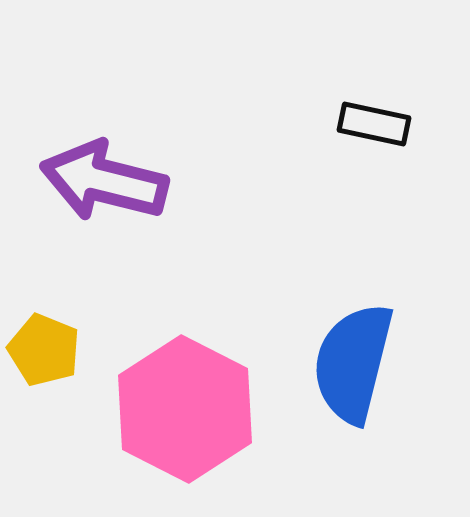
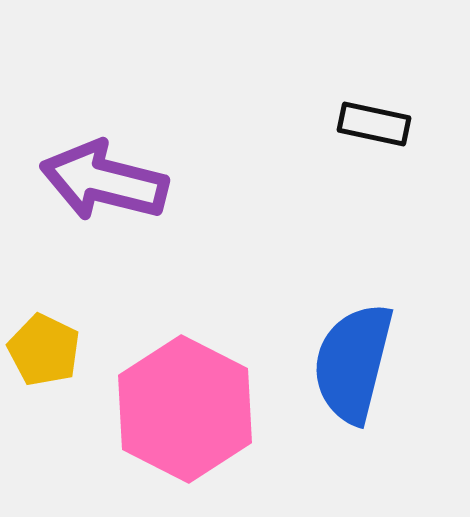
yellow pentagon: rotated 4 degrees clockwise
